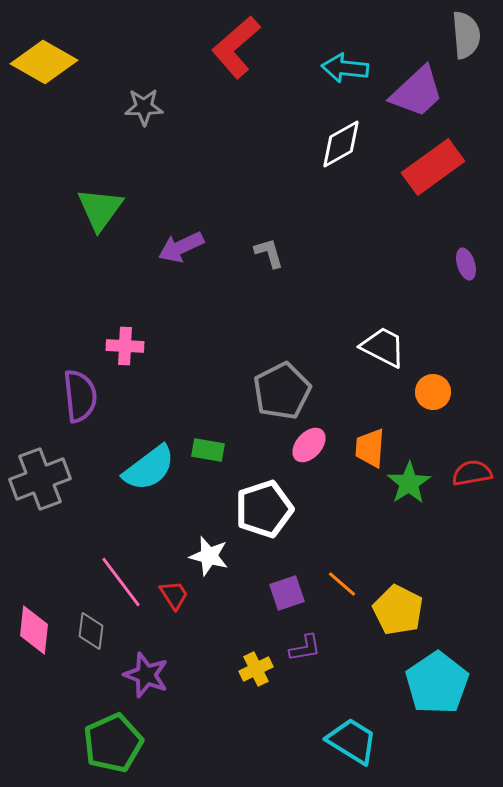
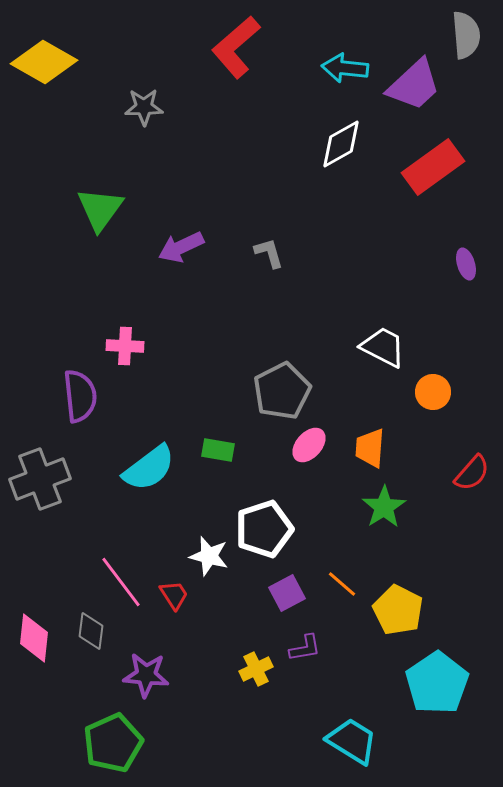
purple trapezoid: moved 3 px left, 7 px up
green rectangle: moved 10 px right
red semicircle: rotated 141 degrees clockwise
green star: moved 25 px left, 24 px down
white pentagon: moved 20 px down
purple square: rotated 9 degrees counterclockwise
pink diamond: moved 8 px down
purple star: rotated 15 degrees counterclockwise
